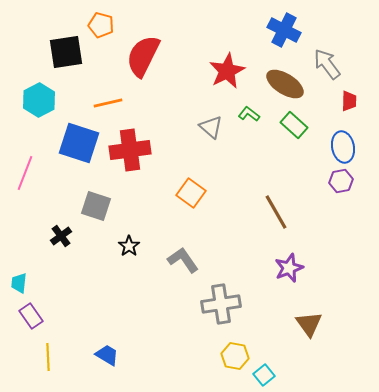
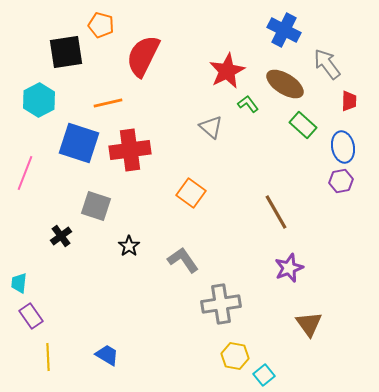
green L-shape: moved 1 px left, 10 px up; rotated 15 degrees clockwise
green rectangle: moved 9 px right
